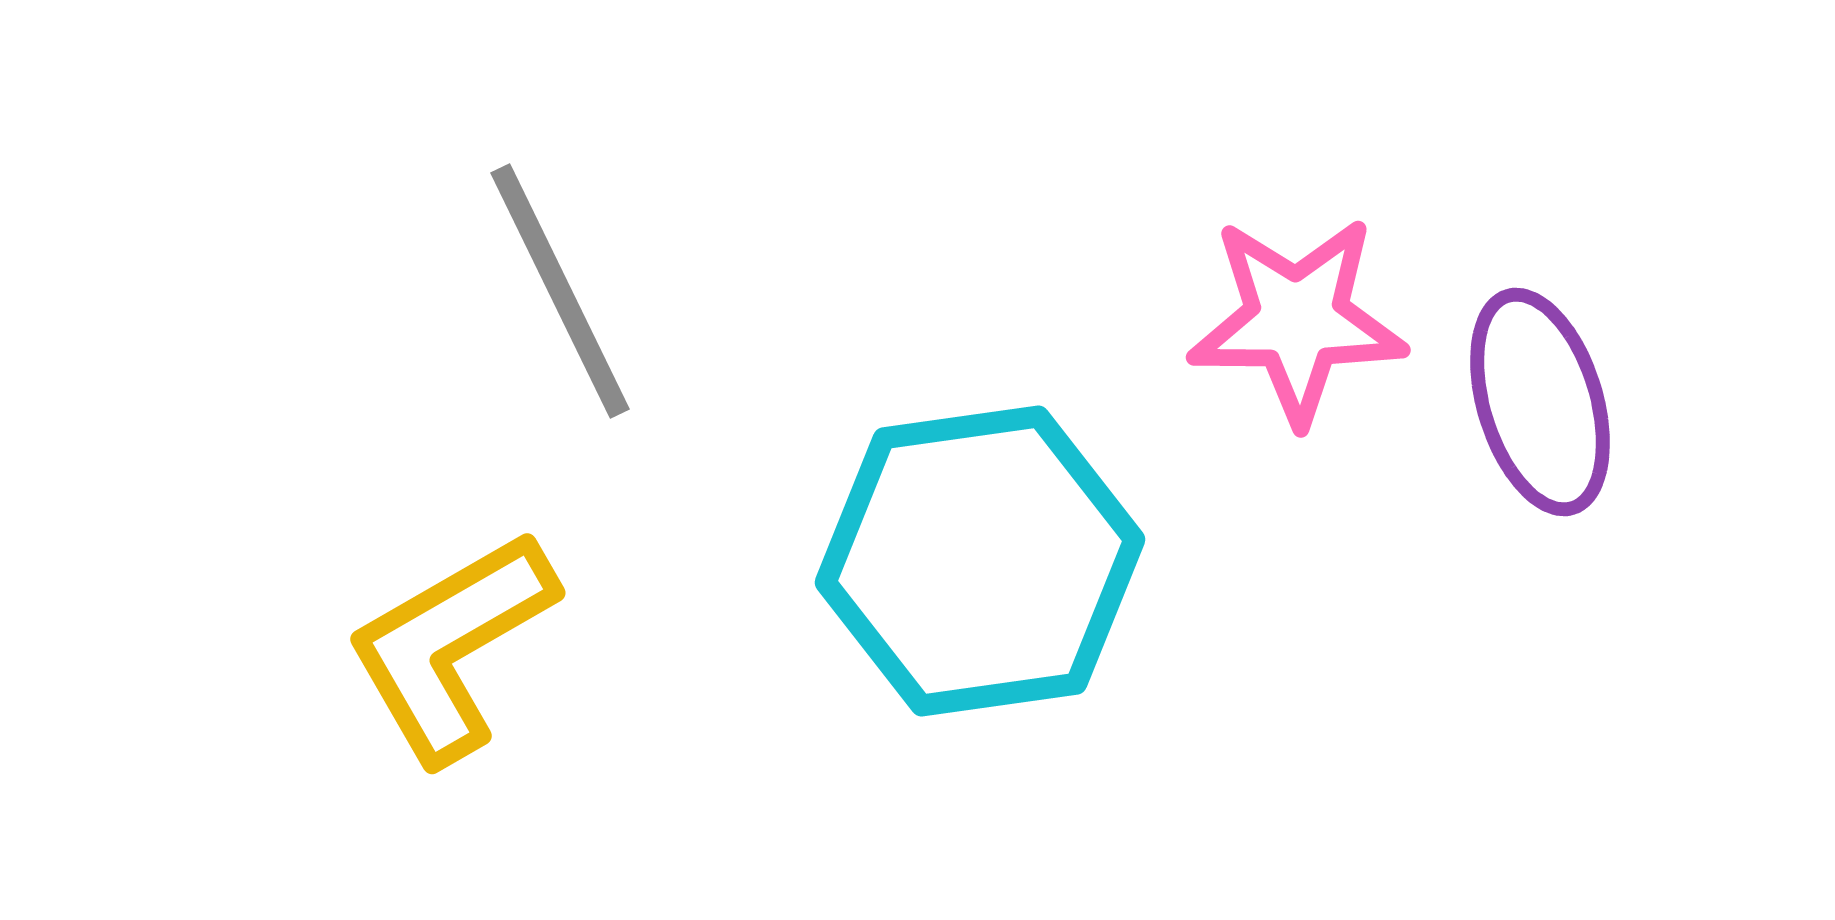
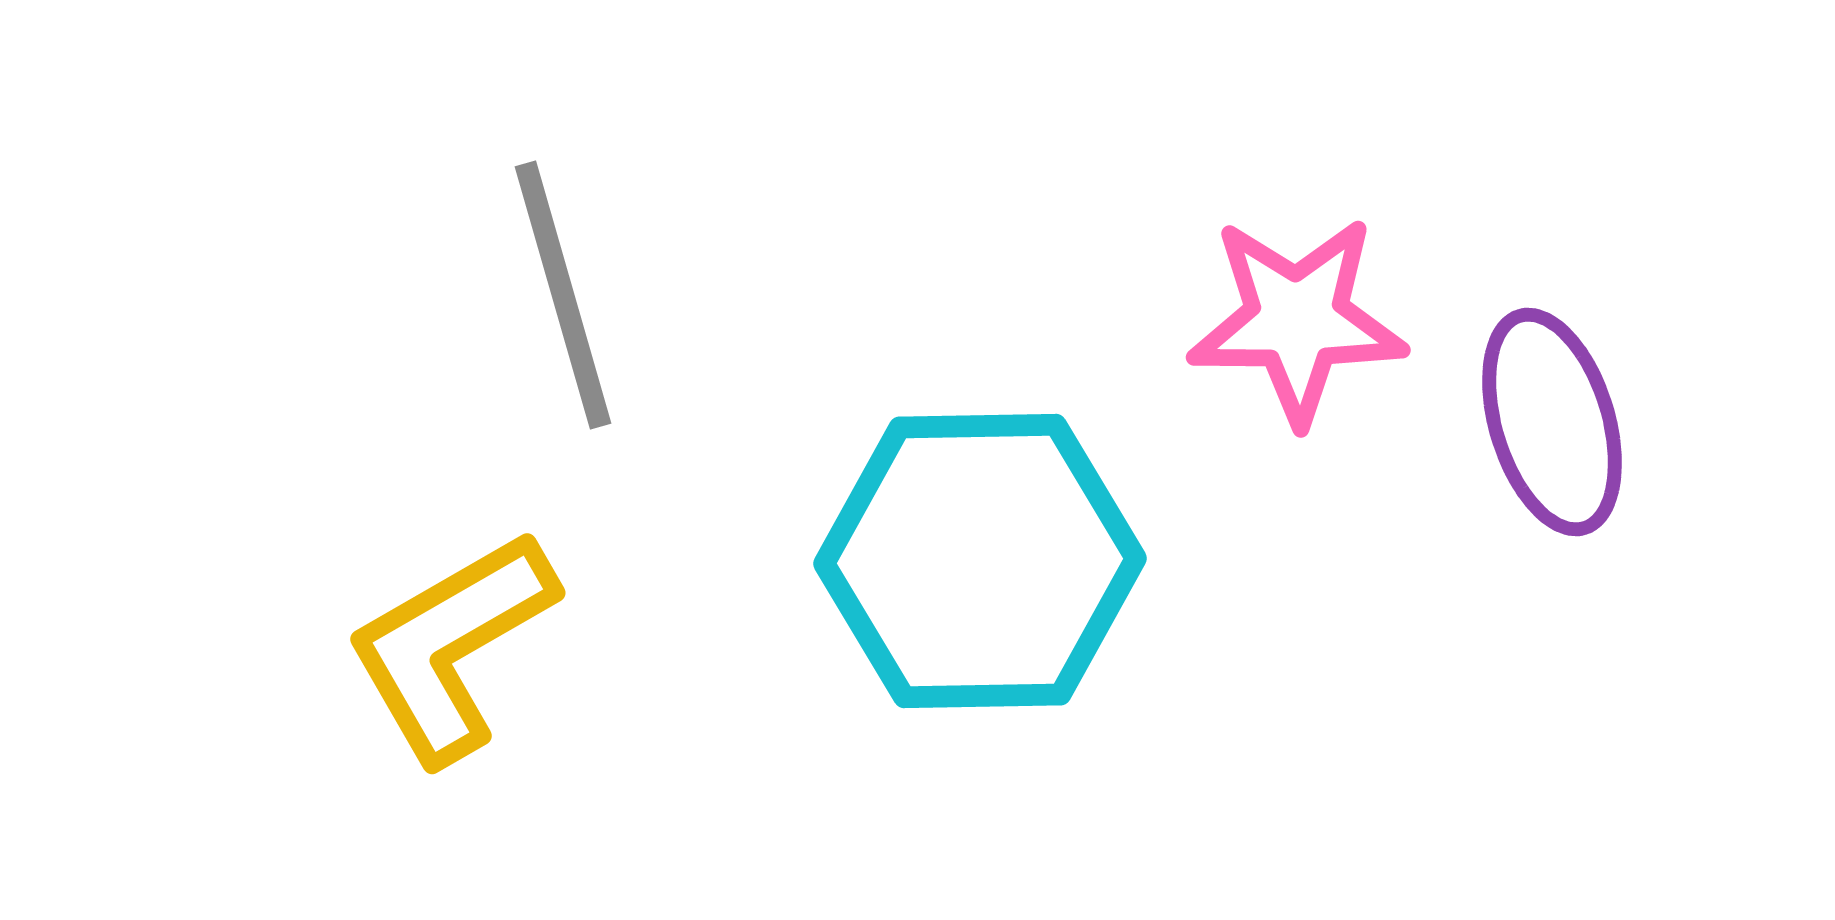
gray line: moved 3 px right, 4 px down; rotated 10 degrees clockwise
purple ellipse: moved 12 px right, 20 px down
cyan hexagon: rotated 7 degrees clockwise
